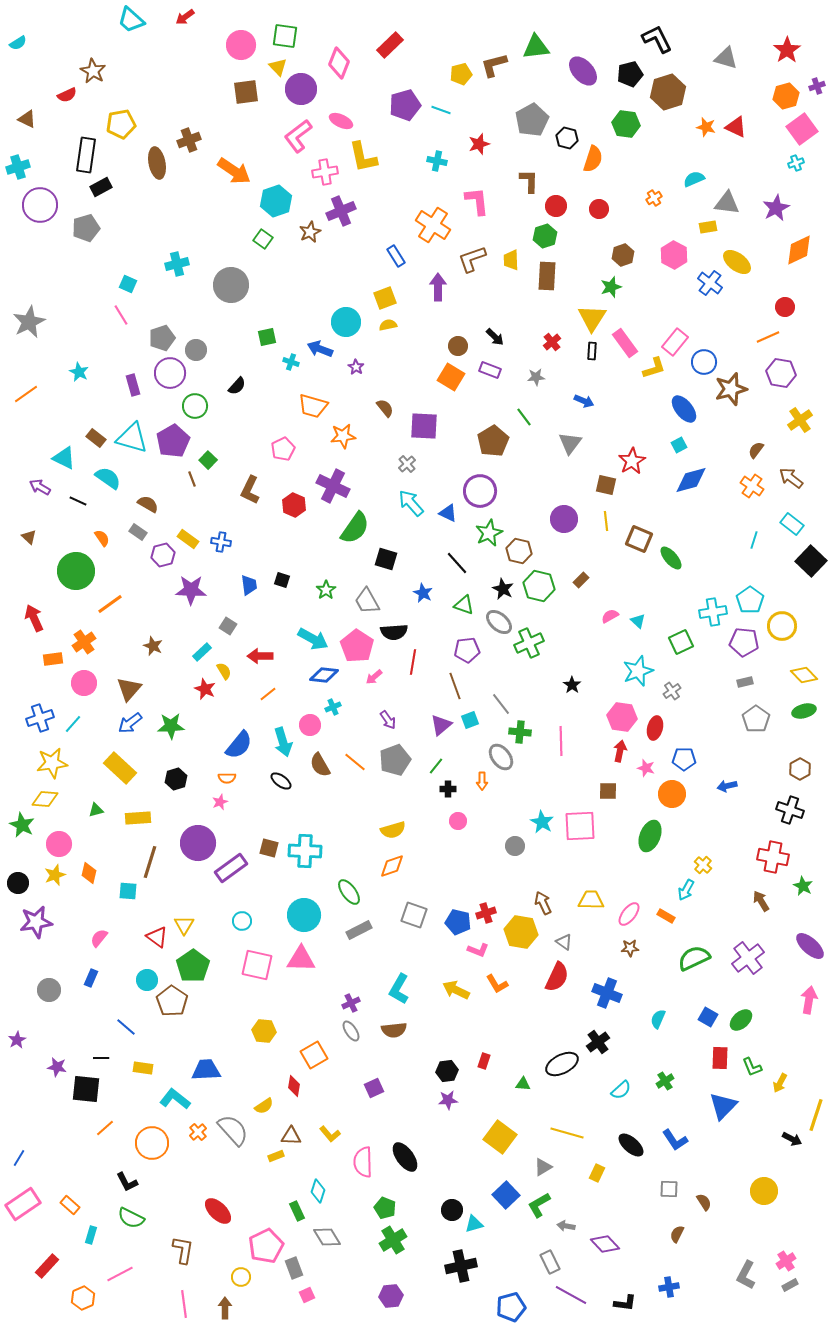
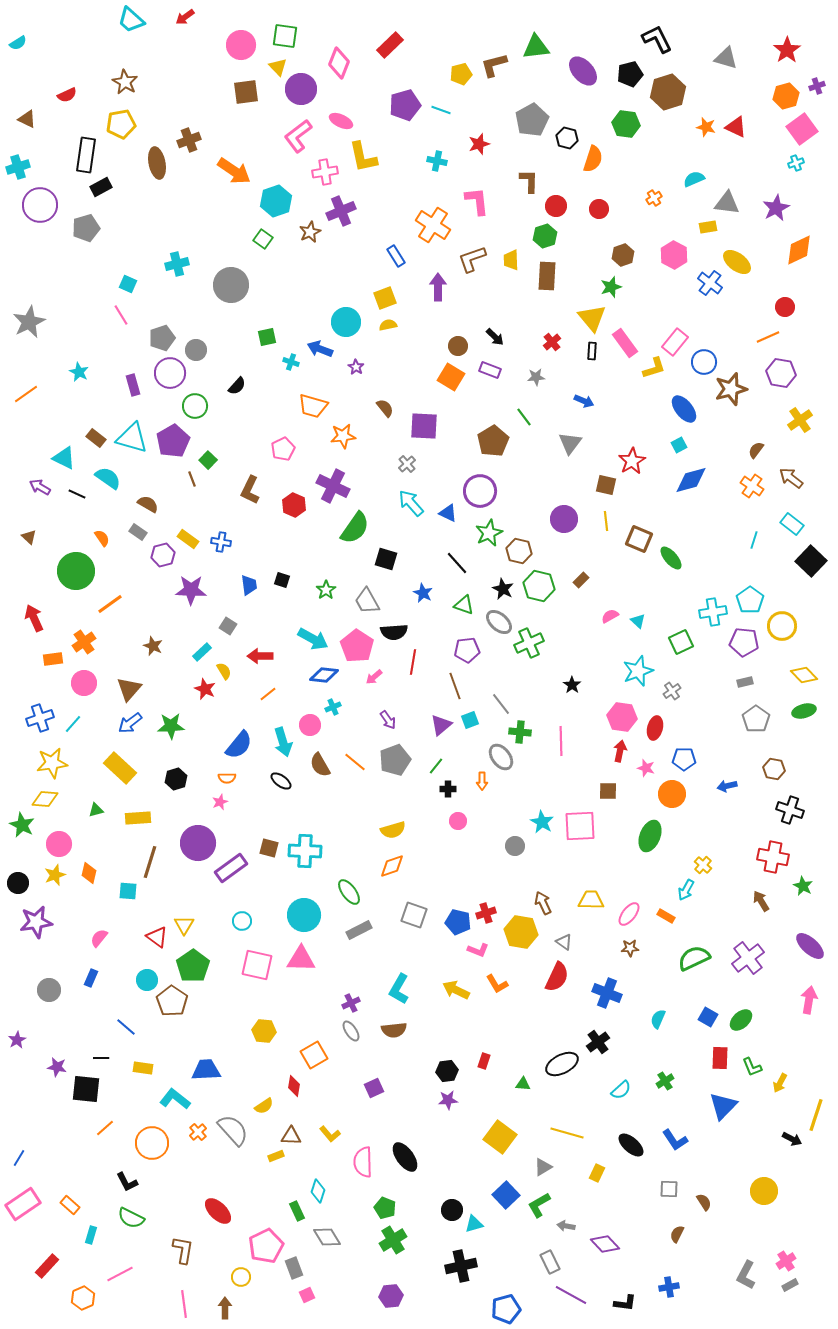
brown star at (93, 71): moved 32 px right, 11 px down
yellow triangle at (592, 318): rotated 12 degrees counterclockwise
black line at (78, 501): moved 1 px left, 7 px up
brown hexagon at (800, 769): moved 26 px left; rotated 20 degrees counterclockwise
blue pentagon at (511, 1307): moved 5 px left, 2 px down
